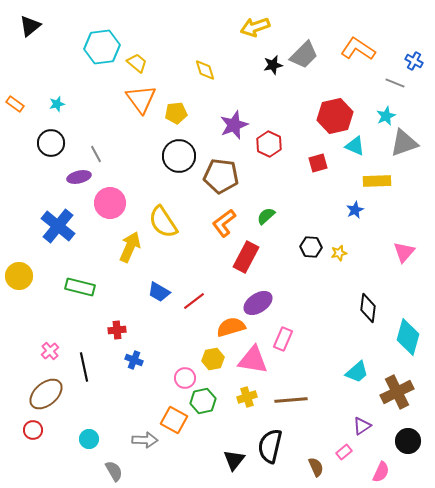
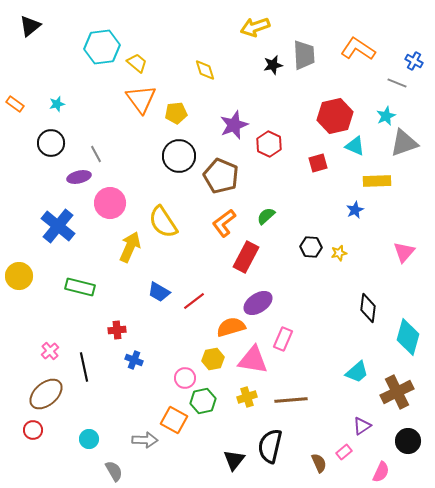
gray trapezoid at (304, 55): rotated 48 degrees counterclockwise
gray line at (395, 83): moved 2 px right
brown pentagon at (221, 176): rotated 16 degrees clockwise
brown semicircle at (316, 467): moved 3 px right, 4 px up
